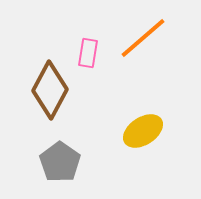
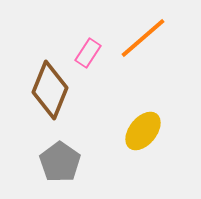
pink rectangle: rotated 24 degrees clockwise
brown diamond: rotated 6 degrees counterclockwise
yellow ellipse: rotated 18 degrees counterclockwise
